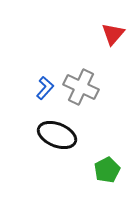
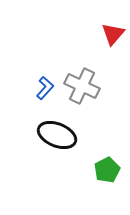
gray cross: moved 1 px right, 1 px up
